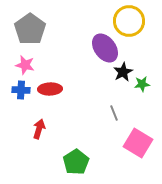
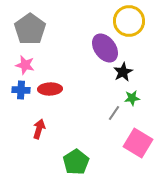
green star: moved 10 px left, 14 px down
gray line: rotated 56 degrees clockwise
